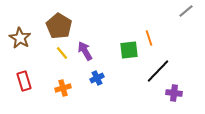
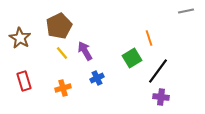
gray line: rotated 28 degrees clockwise
brown pentagon: rotated 15 degrees clockwise
green square: moved 3 px right, 8 px down; rotated 24 degrees counterclockwise
black line: rotated 8 degrees counterclockwise
purple cross: moved 13 px left, 4 px down
